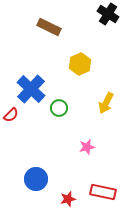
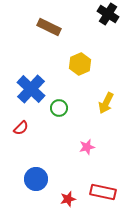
red semicircle: moved 10 px right, 13 px down
